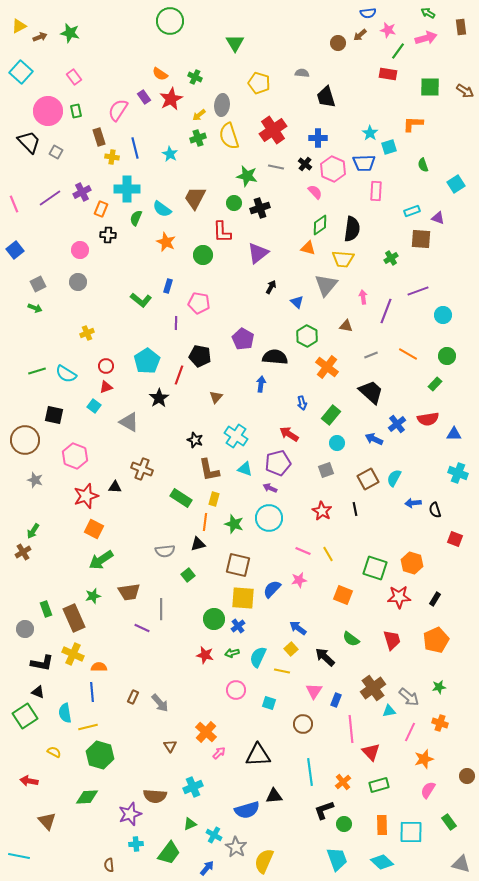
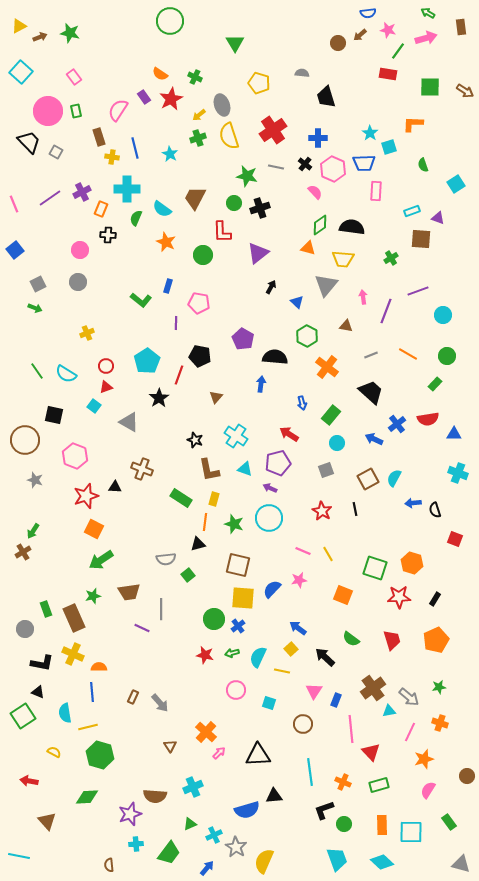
gray ellipse at (222, 105): rotated 25 degrees counterclockwise
black semicircle at (352, 229): moved 2 px up; rotated 90 degrees counterclockwise
green line at (37, 371): rotated 72 degrees clockwise
gray semicircle at (165, 551): moved 1 px right, 8 px down
green square at (25, 716): moved 2 px left
orange cross at (343, 782): rotated 28 degrees counterclockwise
cyan cross at (214, 835): rotated 35 degrees clockwise
